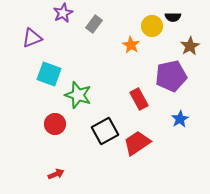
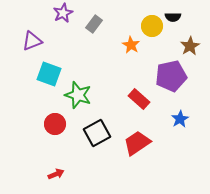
purple triangle: moved 3 px down
red rectangle: rotated 20 degrees counterclockwise
black square: moved 8 px left, 2 px down
